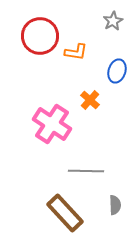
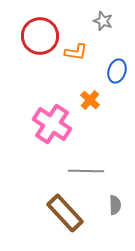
gray star: moved 10 px left; rotated 24 degrees counterclockwise
